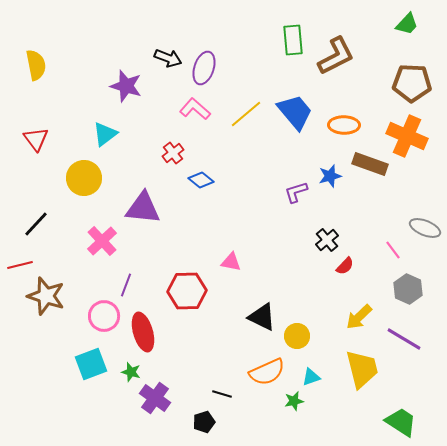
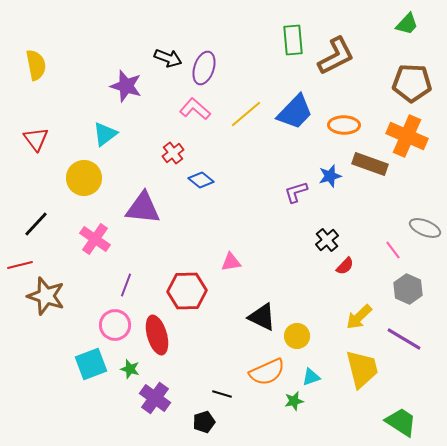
blue trapezoid at (295, 112): rotated 84 degrees clockwise
pink cross at (102, 241): moved 7 px left, 2 px up; rotated 12 degrees counterclockwise
pink triangle at (231, 262): rotated 20 degrees counterclockwise
pink circle at (104, 316): moved 11 px right, 9 px down
red ellipse at (143, 332): moved 14 px right, 3 px down
green star at (131, 372): moved 1 px left, 3 px up
